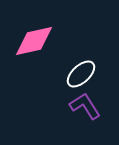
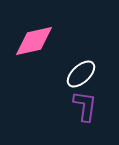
purple L-shape: rotated 40 degrees clockwise
